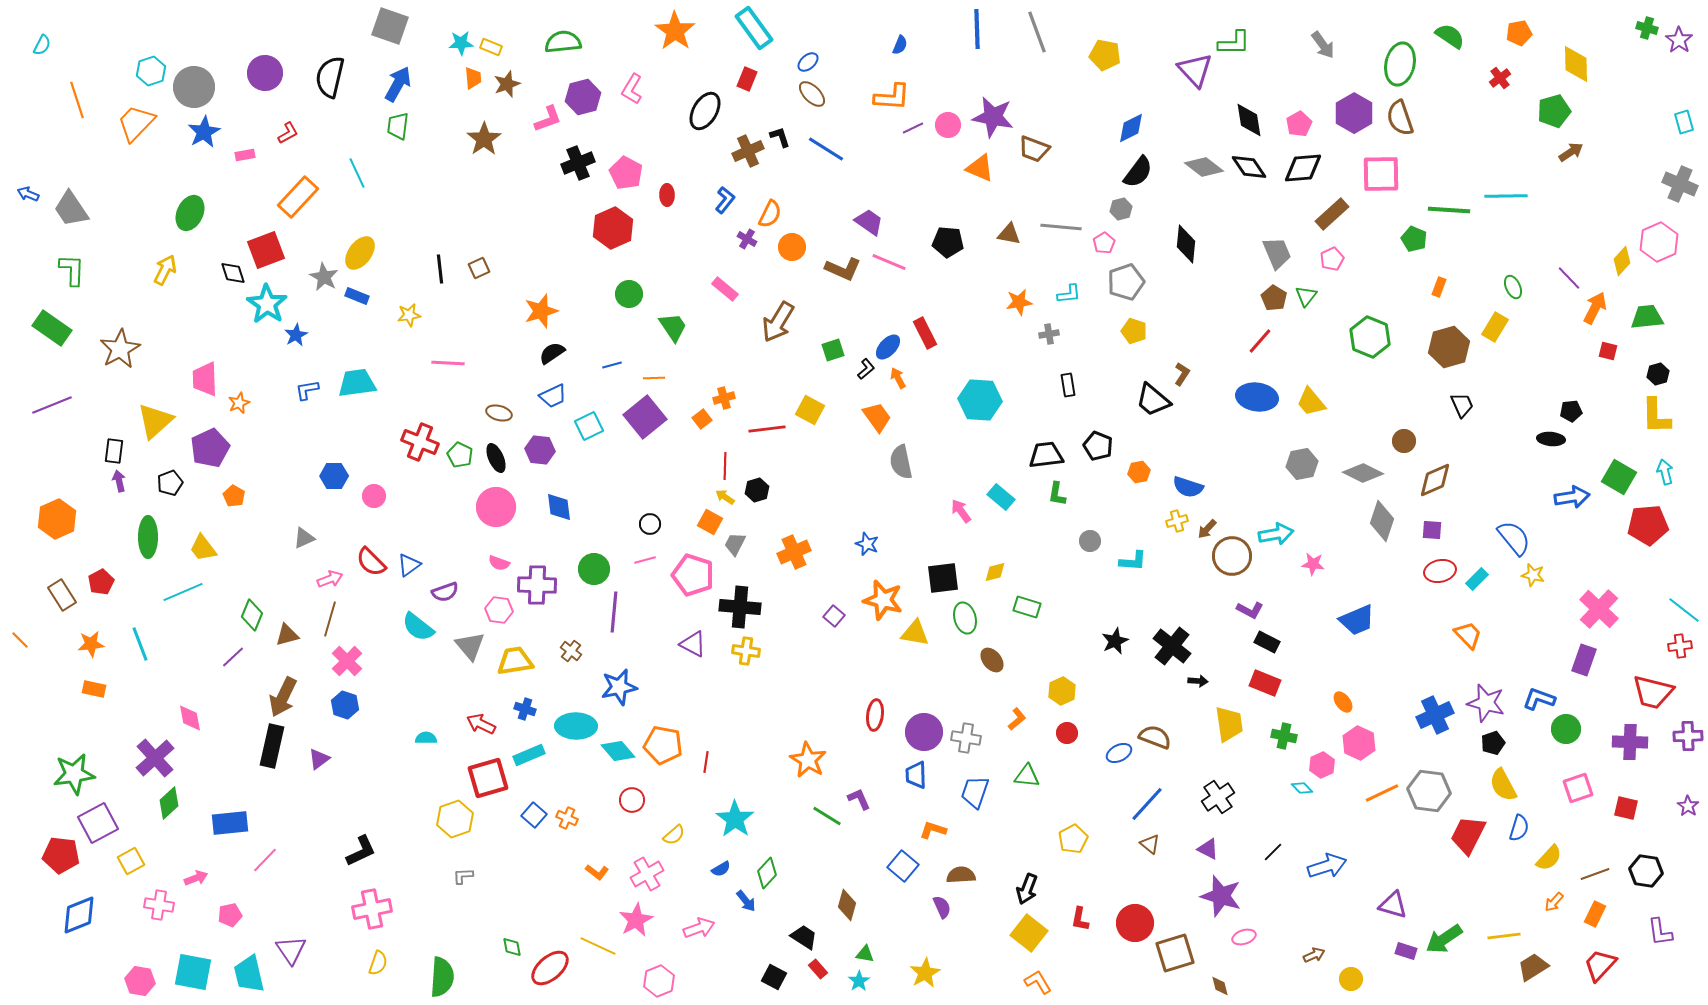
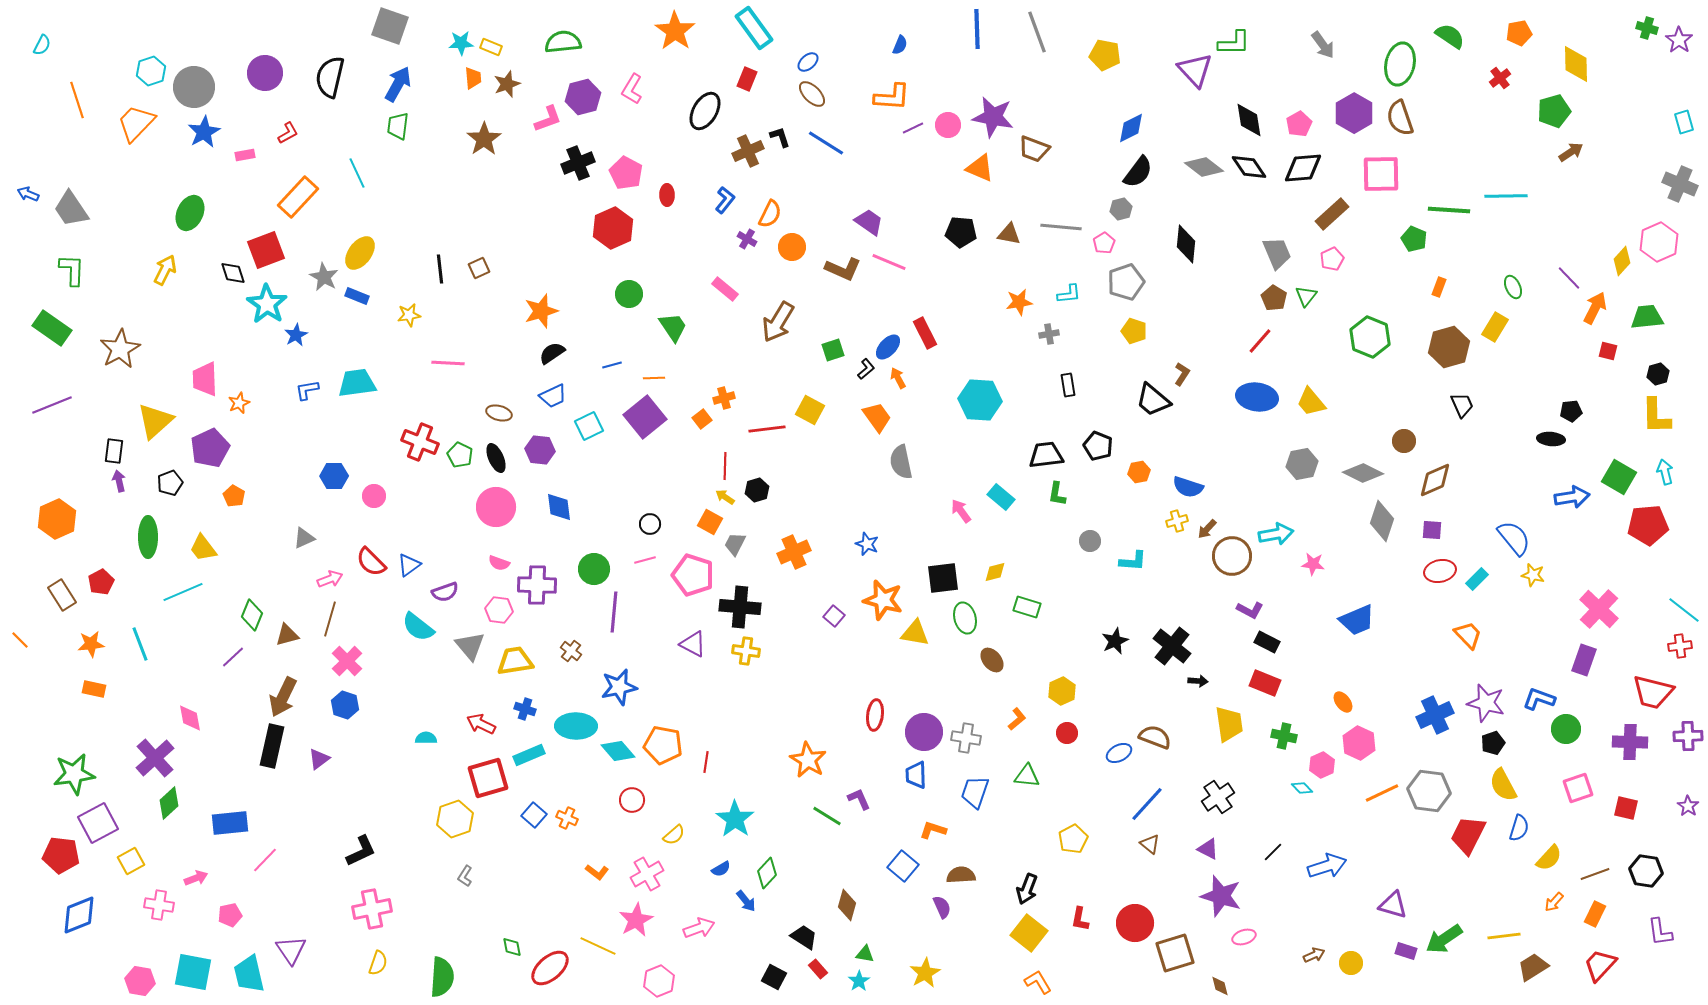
blue line at (826, 149): moved 6 px up
black pentagon at (948, 242): moved 13 px right, 10 px up
gray L-shape at (463, 876): moved 2 px right; rotated 55 degrees counterclockwise
yellow circle at (1351, 979): moved 16 px up
